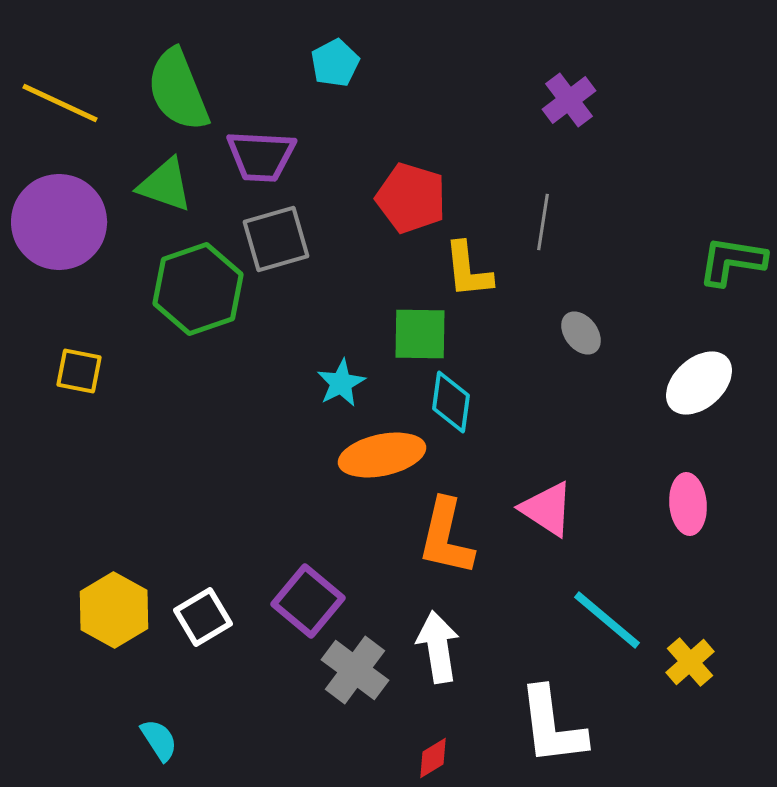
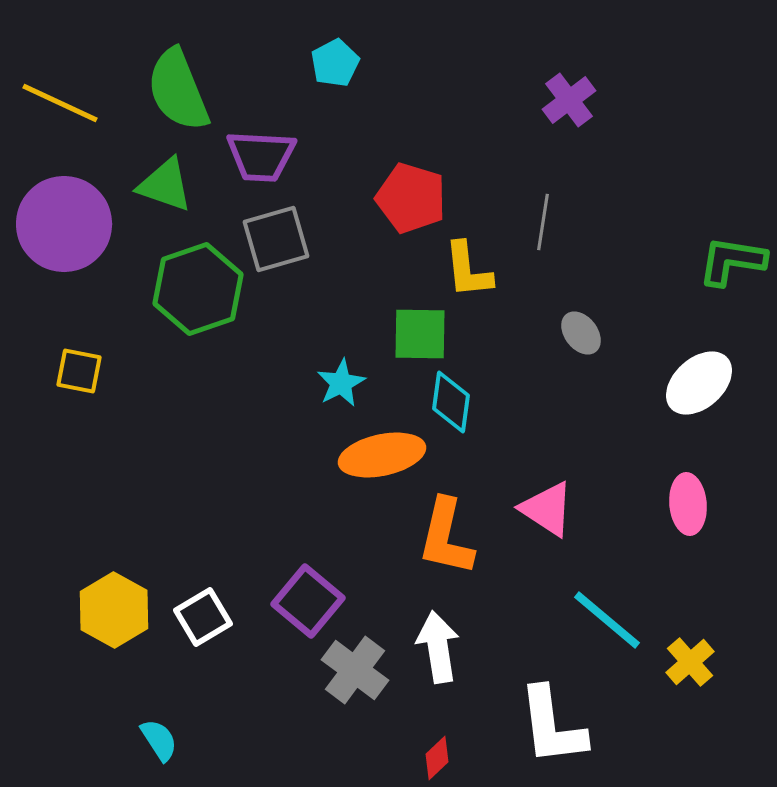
purple circle: moved 5 px right, 2 px down
red diamond: moved 4 px right; rotated 12 degrees counterclockwise
